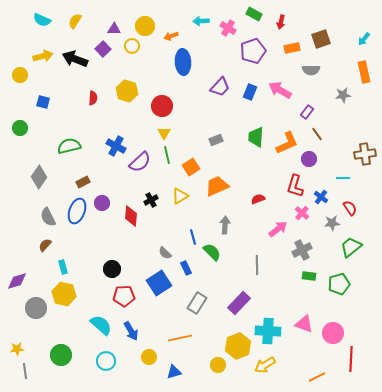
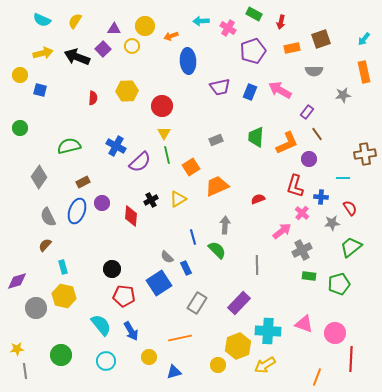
yellow arrow at (43, 56): moved 3 px up
black arrow at (75, 59): moved 2 px right, 2 px up
blue ellipse at (183, 62): moved 5 px right, 1 px up
gray semicircle at (311, 70): moved 3 px right, 1 px down
purple trapezoid at (220, 87): rotated 35 degrees clockwise
yellow hexagon at (127, 91): rotated 20 degrees counterclockwise
blue square at (43, 102): moved 3 px left, 12 px up
yellow triangle at (180, 196): moved 2 px left, 3 px down
blue cross at (321, 197): rotated 32 degrees counterclockwise
pink arrow at (278, 229): moved 4 px right, 2 px down
green semicircle at (212, 252): moved 5 px right, 2 px up
gray semicircle at (165, 253): moved 2 px right, 4 px down
yellow hexagon at (64, 294): moved 2 px down
red pentagon at (124, 296): rotated 10 degrees clockwise
cyan semicircle at (101, 325): rotated 10 degrees clockwise
pink circle at (333, 333): moved 2 px right
orange line at (317, 377): rotated 42 degrees counterclockwise
